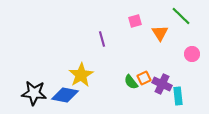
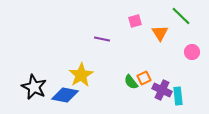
purple line: rotated 63 degrees counterclockwise
pink circle: moved 2 px up
purple cross: moved 6 px down
black star: moved 6 px up; rotated 20 degrees clockwise
